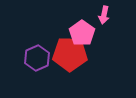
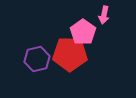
pink pentagon: moved 1 px right, 1 px up
purple hexagon: moved 1 px down; rotated 10 degrees clockwise
